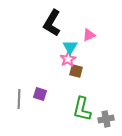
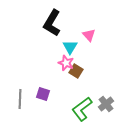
pink triangle: rotated 48 degrees counterclockwise
pink star: moved 2 px left, 4 px down; rotated 21 degrees counterclockwise
brown square: rotated 16 degrees clockwise
purple square: moved 3 px right
gray line: moved 1 px right
green L-shape: rotated 40 degrees clockwise
gray cross: moved 15 px up; rotated 28 degrees counterclockwise
